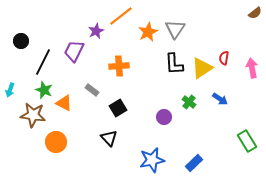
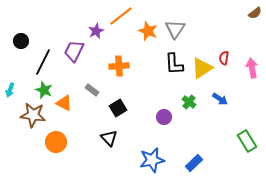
orange star: moved 1 px up; rotated 24 degrees counterclockwise
